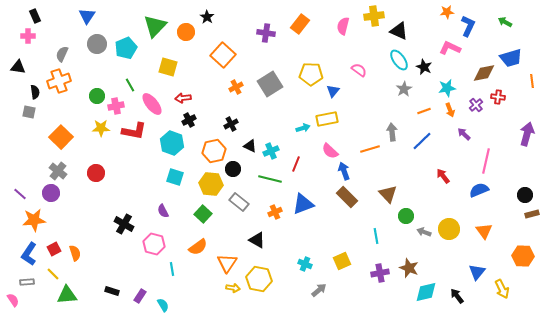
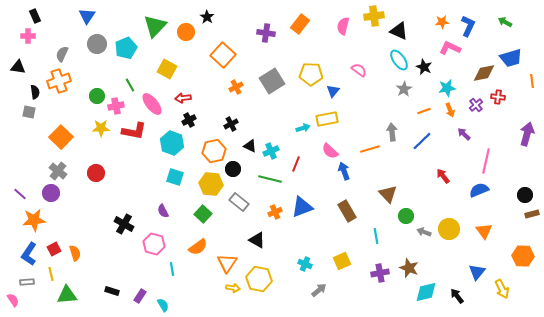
orange star at (447, 12): moved 5 px left, 10 px down
yellow square at (168, 67): moved 1 px left, 2 px down; rotated 12 degrees clockwise
gray square at (270, 84): moved 2 px right, 3 px up
brown rectangle at (347, 197): moved 14 px down; rotated 15 degrees clockwise
blue triangle at (303, 204): moved 1 px left, 3 px down
yellow line at (53, 274): moved 2 px left; rotated 32 degrees clockwise
